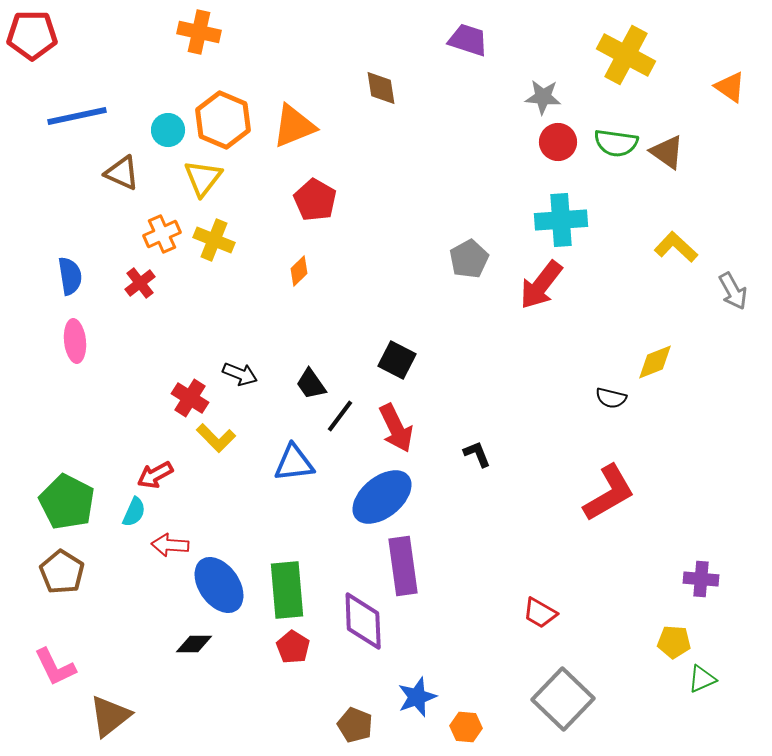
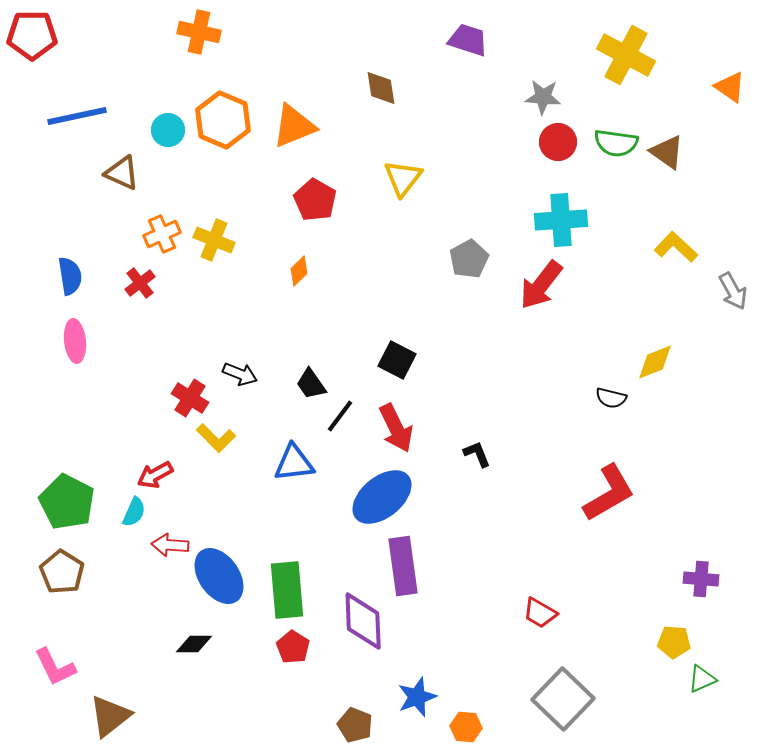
yellow triangle at (203, 178): moved 200 px right
blue ellipse at (219, 585): moved 9 px up
